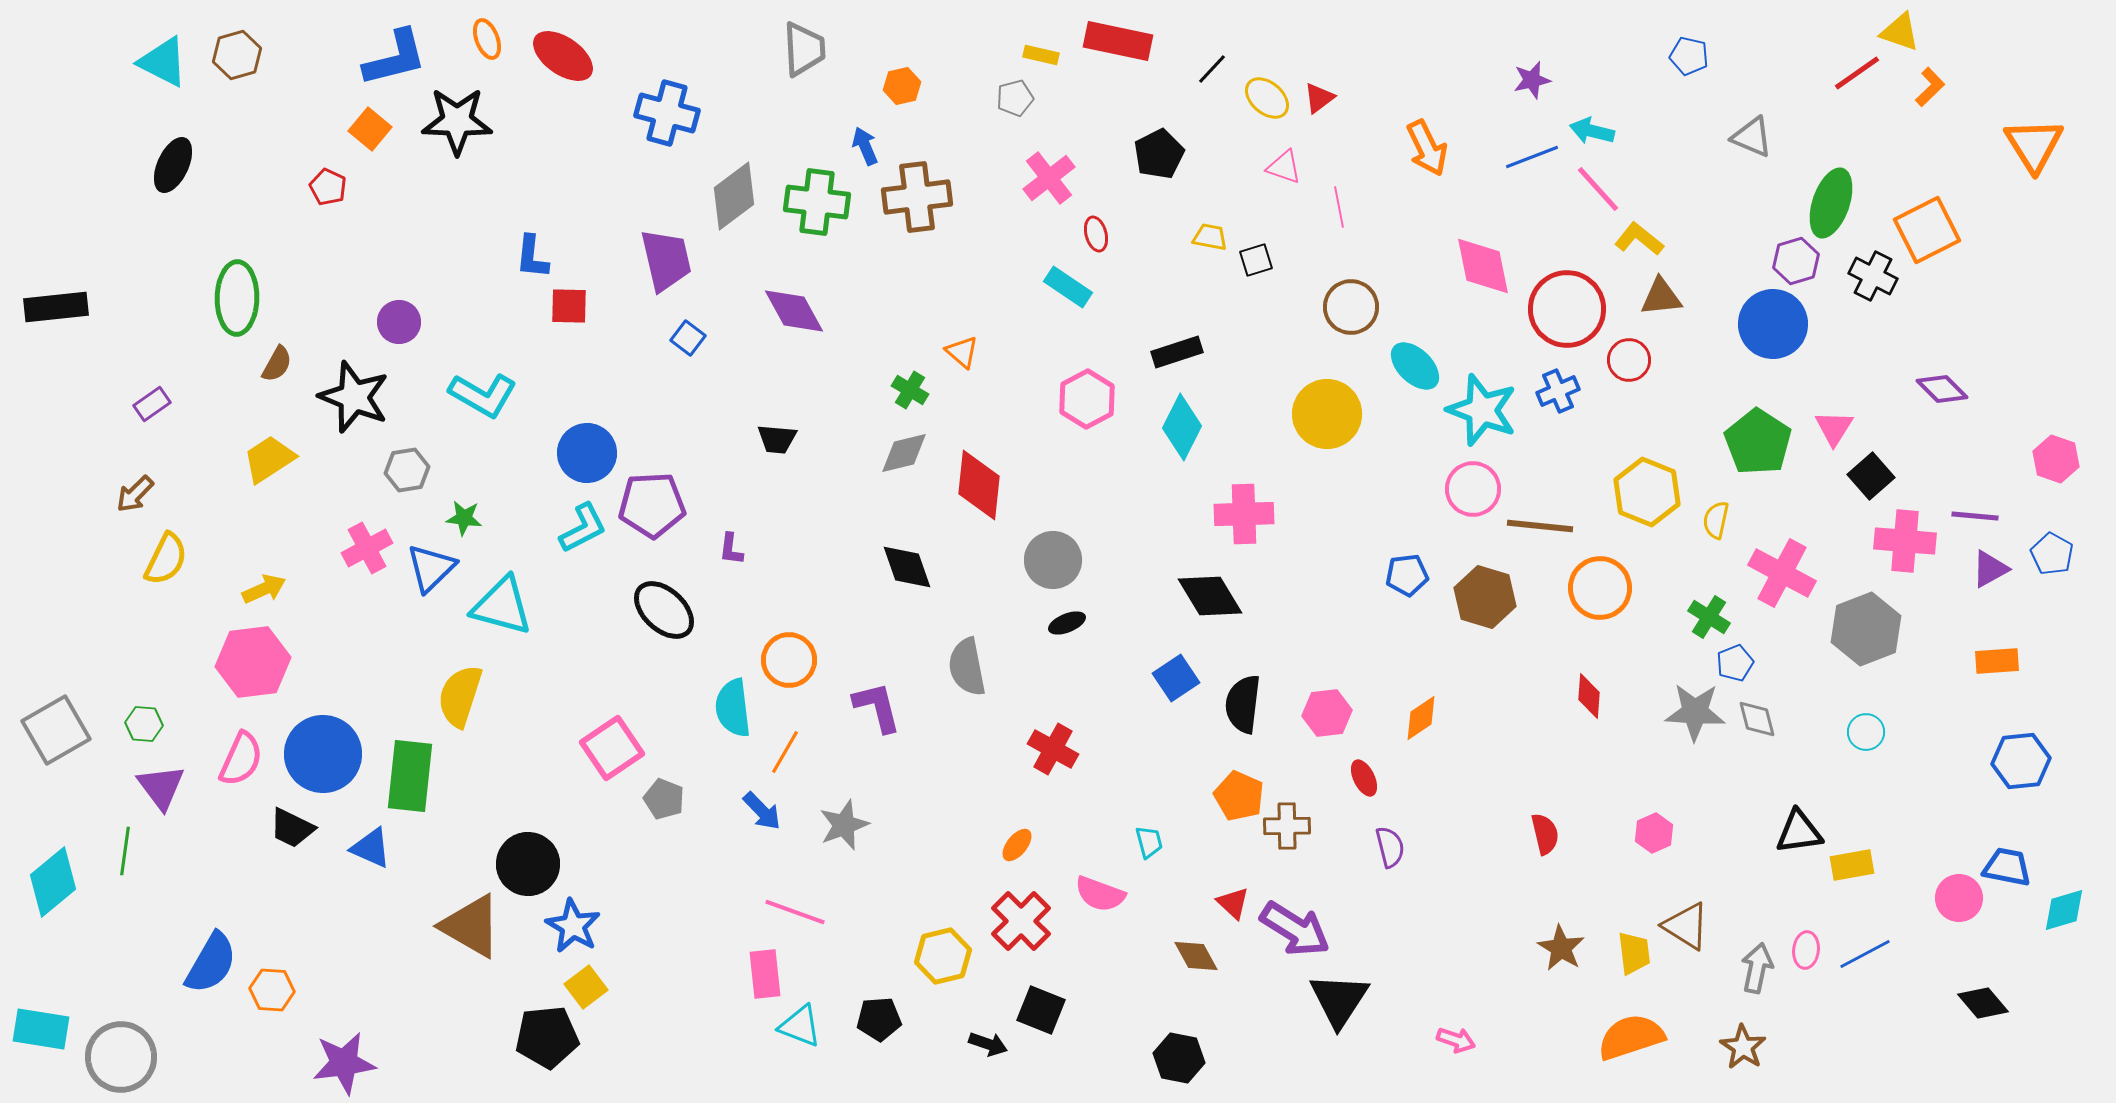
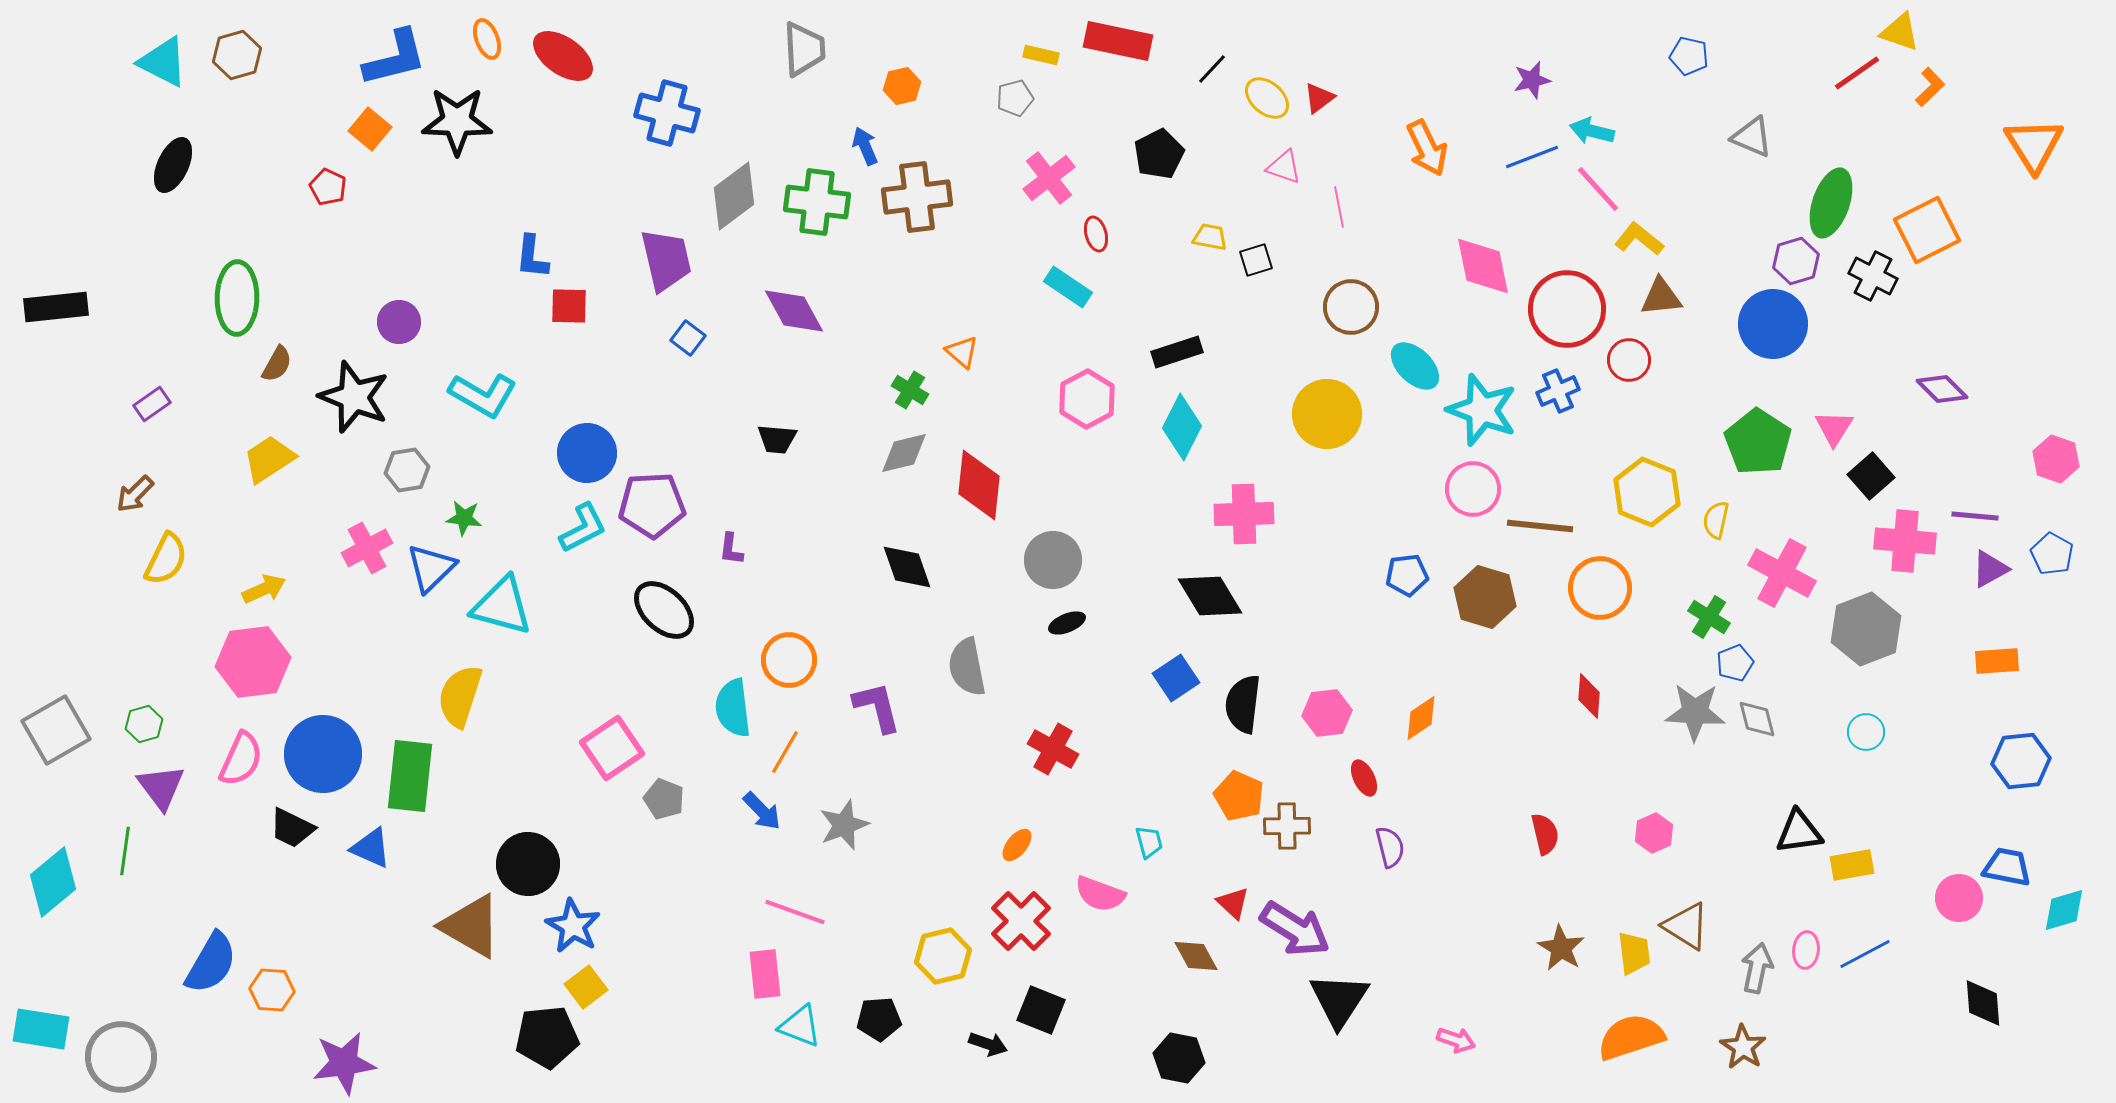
green hexagon at (144, 724): rotated 21 degrees counterclockwise
black diamond at (1983, 1003): rotated 36 degrees clockwise
